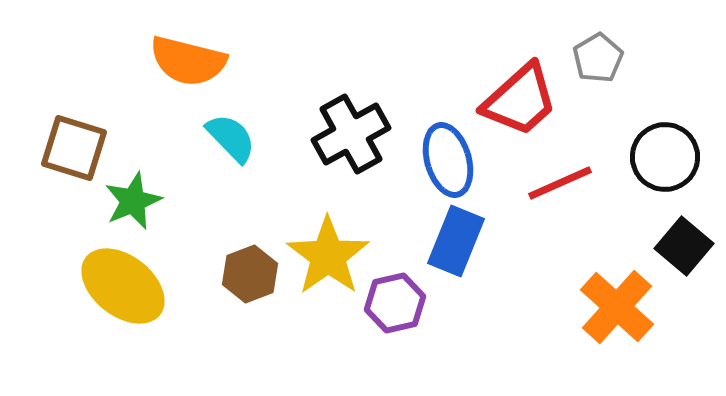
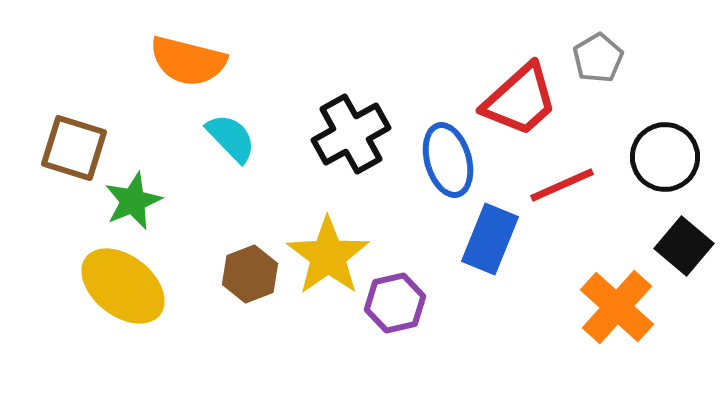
red line: moved 2 px right, 2 px down
blue rectangle: moved 34 px right, 2 px up
